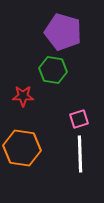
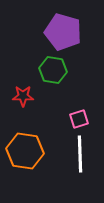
orange hexagon: moved 3 px right, 3 px down
